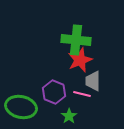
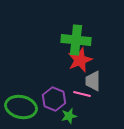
purple hexagon: moved 7 px down
green star: rotated 21 degrees clockwise
